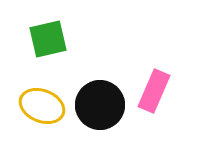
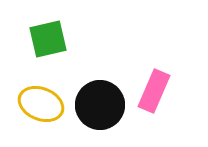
yellow ellipse: moved 1 px left, 2 px up
